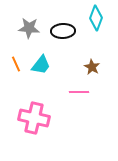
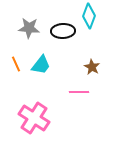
cyan diamond: moved 7 px left, 2 px up
pink cross: rotated 20 degrees clockwise
